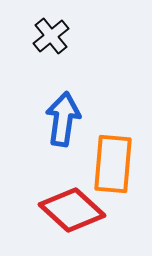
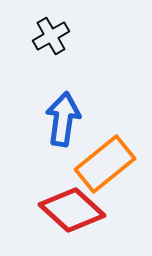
black cross: rotated 9 degrees clockwise
orange rectangle: moved 8 px left; rotated 46 degrees clockwise
